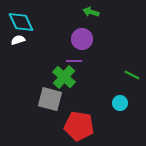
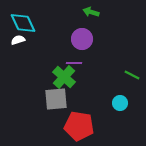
cyan diamond: moved 2 px right, 1 px down
purple line: moved 2 px down
gray square: moved 6 px right; rotated 20 degrees counterclockwise
